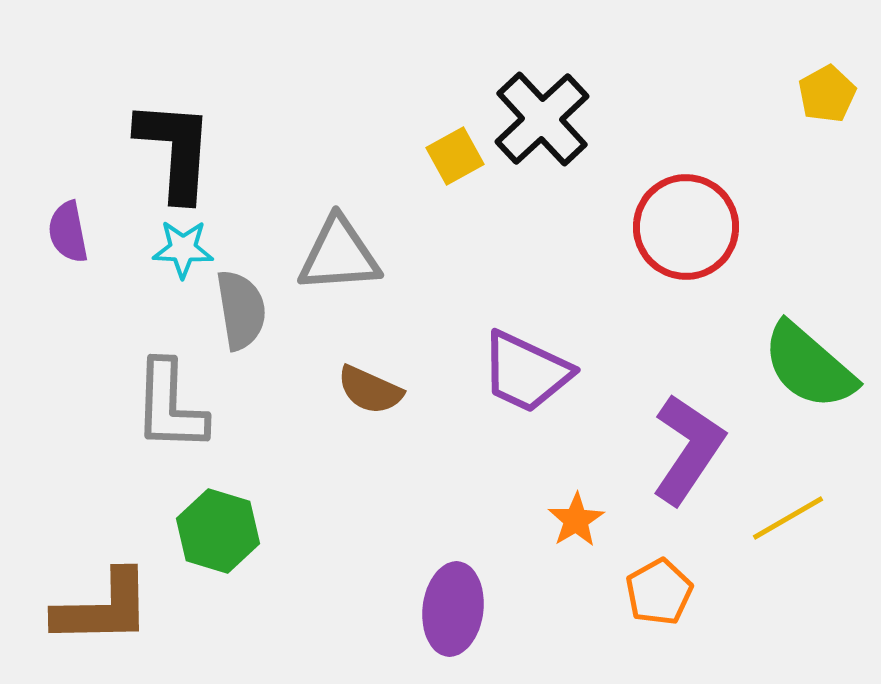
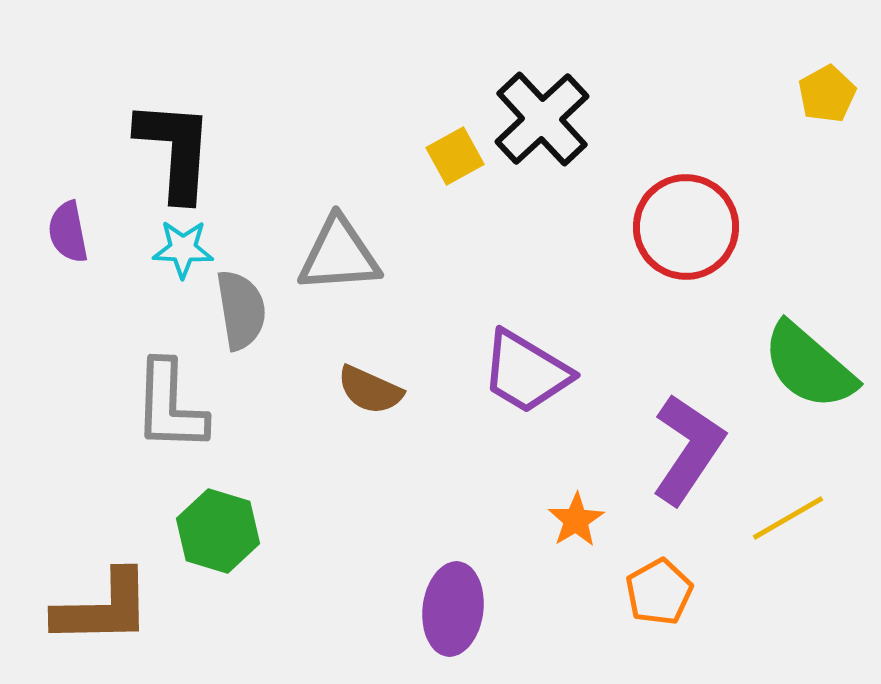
purple trapezoid: rotated 6 degrees clockwise
